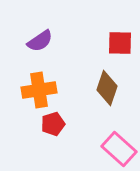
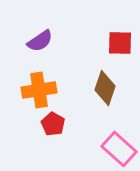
brown diamond: moved 2 px left
red pentagon: rotated 25 degrees counterclockwise
